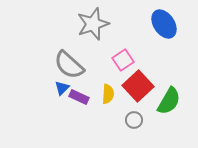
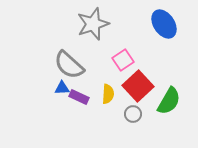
blue triangle: rotated 42 degrees clockwise
gray circle: moved 1 px left, 6 px up
